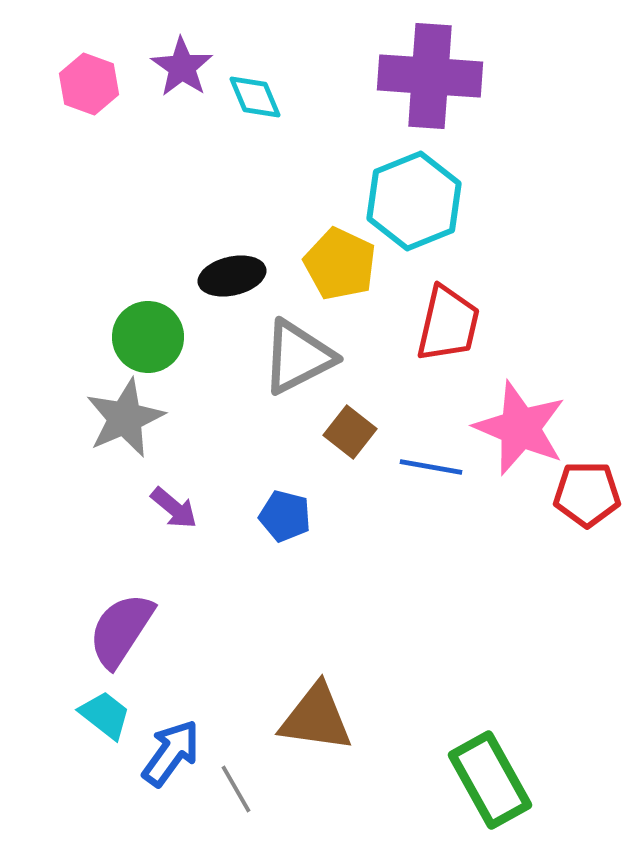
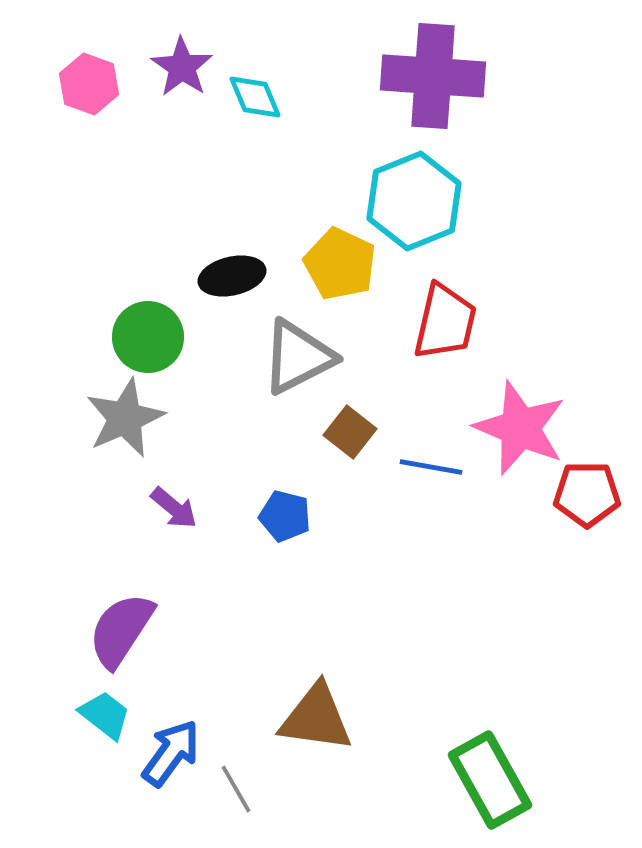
purple cross: moved 3 px right
red trapezoid: moved 3 px left, 2 px up
